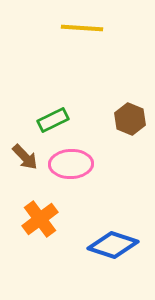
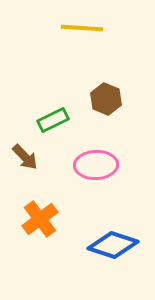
brown hexagon: moved 24 px left, 20 px up
pink ellipse: moved 25 px right, 1 px down
